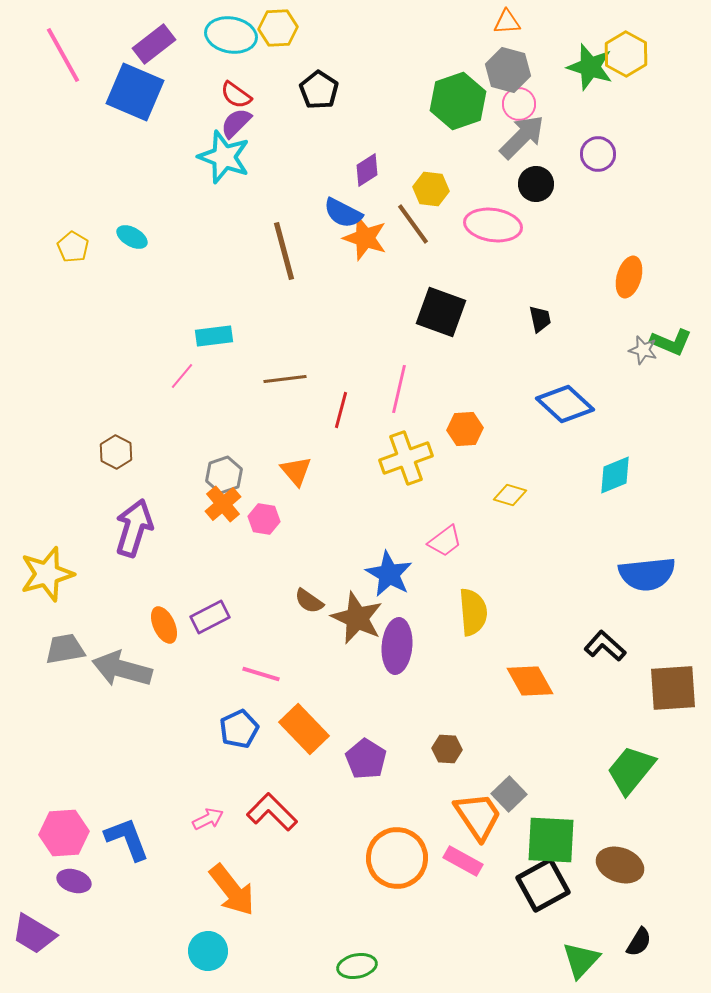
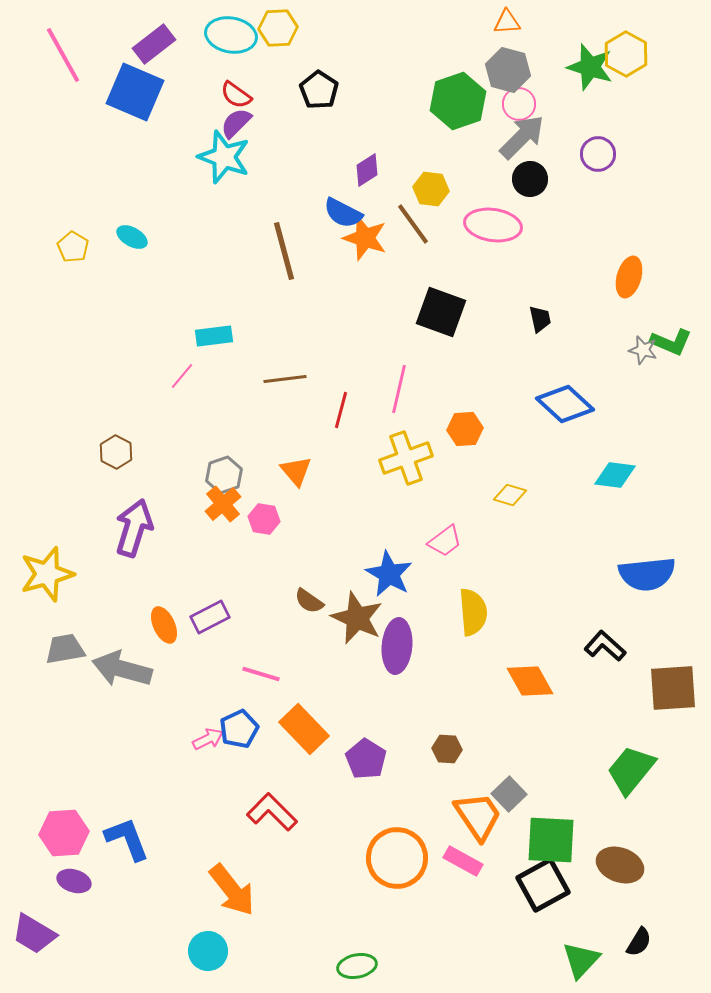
black circle at (536, 184): moved 6 px left, 5 px up
cyan diamond at (615, 475): rotated 30 degrees clockwise
pink arrow at (208, 819): moved 80 px up
